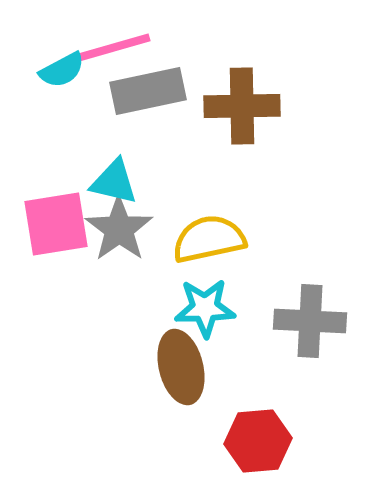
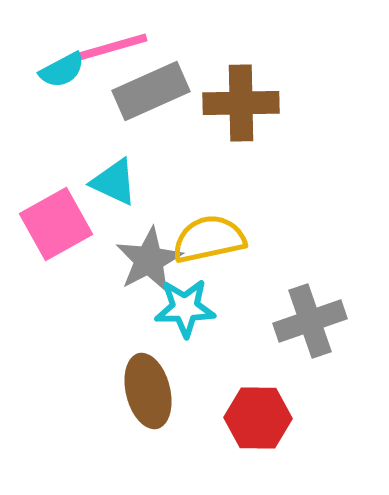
pink line: moved 3 px left
gray rectangle: moved 3 px right; rotated 12 degrees counterclockwise
brown cross: moved 1 px left, 3 px up
cyan triangle: rotated 12 degrees clockwise
pink square: rotated 20 degrees counterclockwise
gray star: moved 30 px right, 31 px down; rotated 8 degrees clockwise
cyan star: moved 20 px left
gray cross: rotated 22 degrees counterclockwise
brown ellipse: moved 33 px left, 24 px down
red hexagon: moved 23 px up; rotated 6 degrees clockwise
